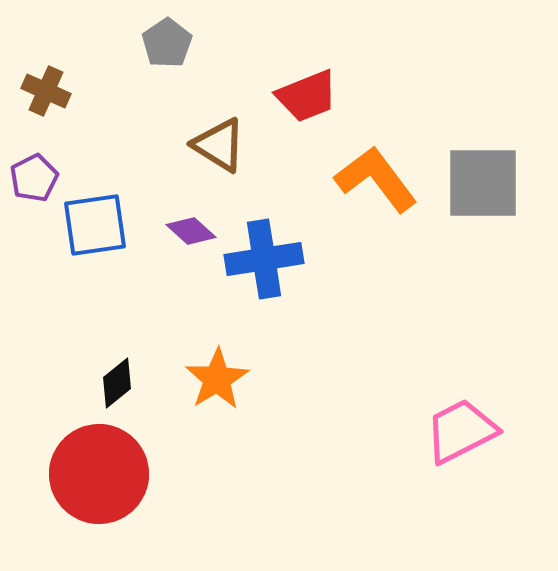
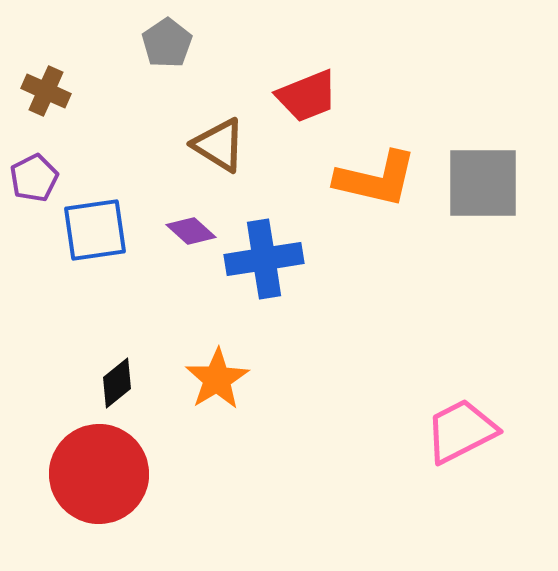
orange L-shape: rotated 140 degrees clockwise
blue square: moved 5 px down
